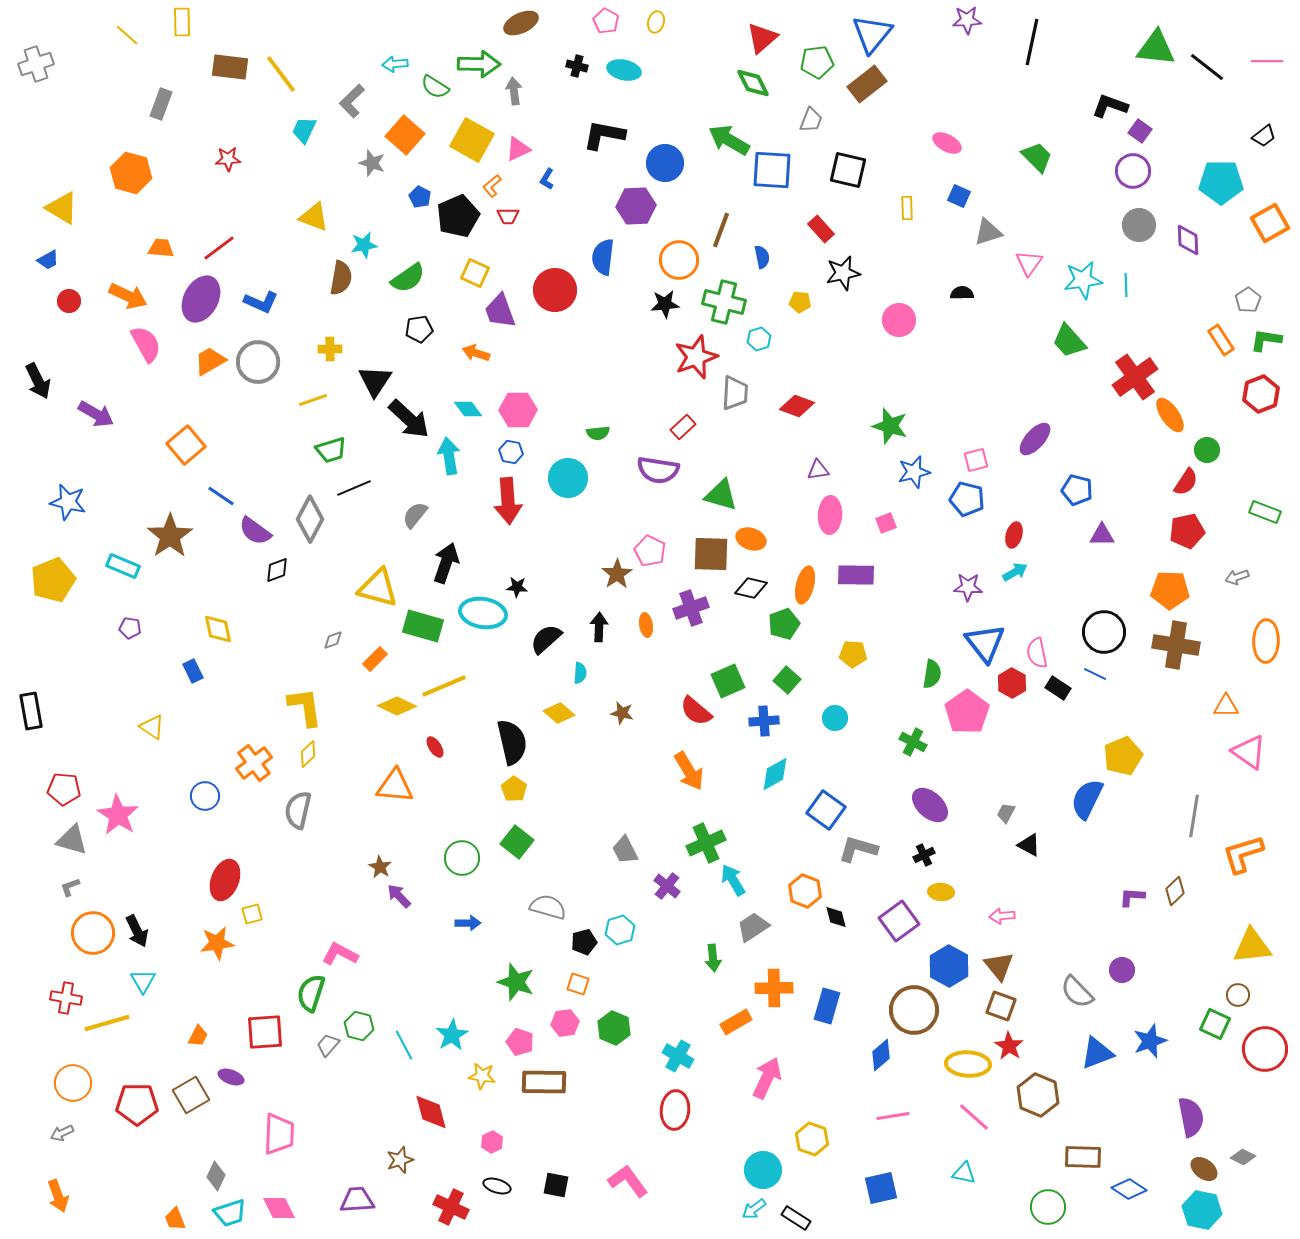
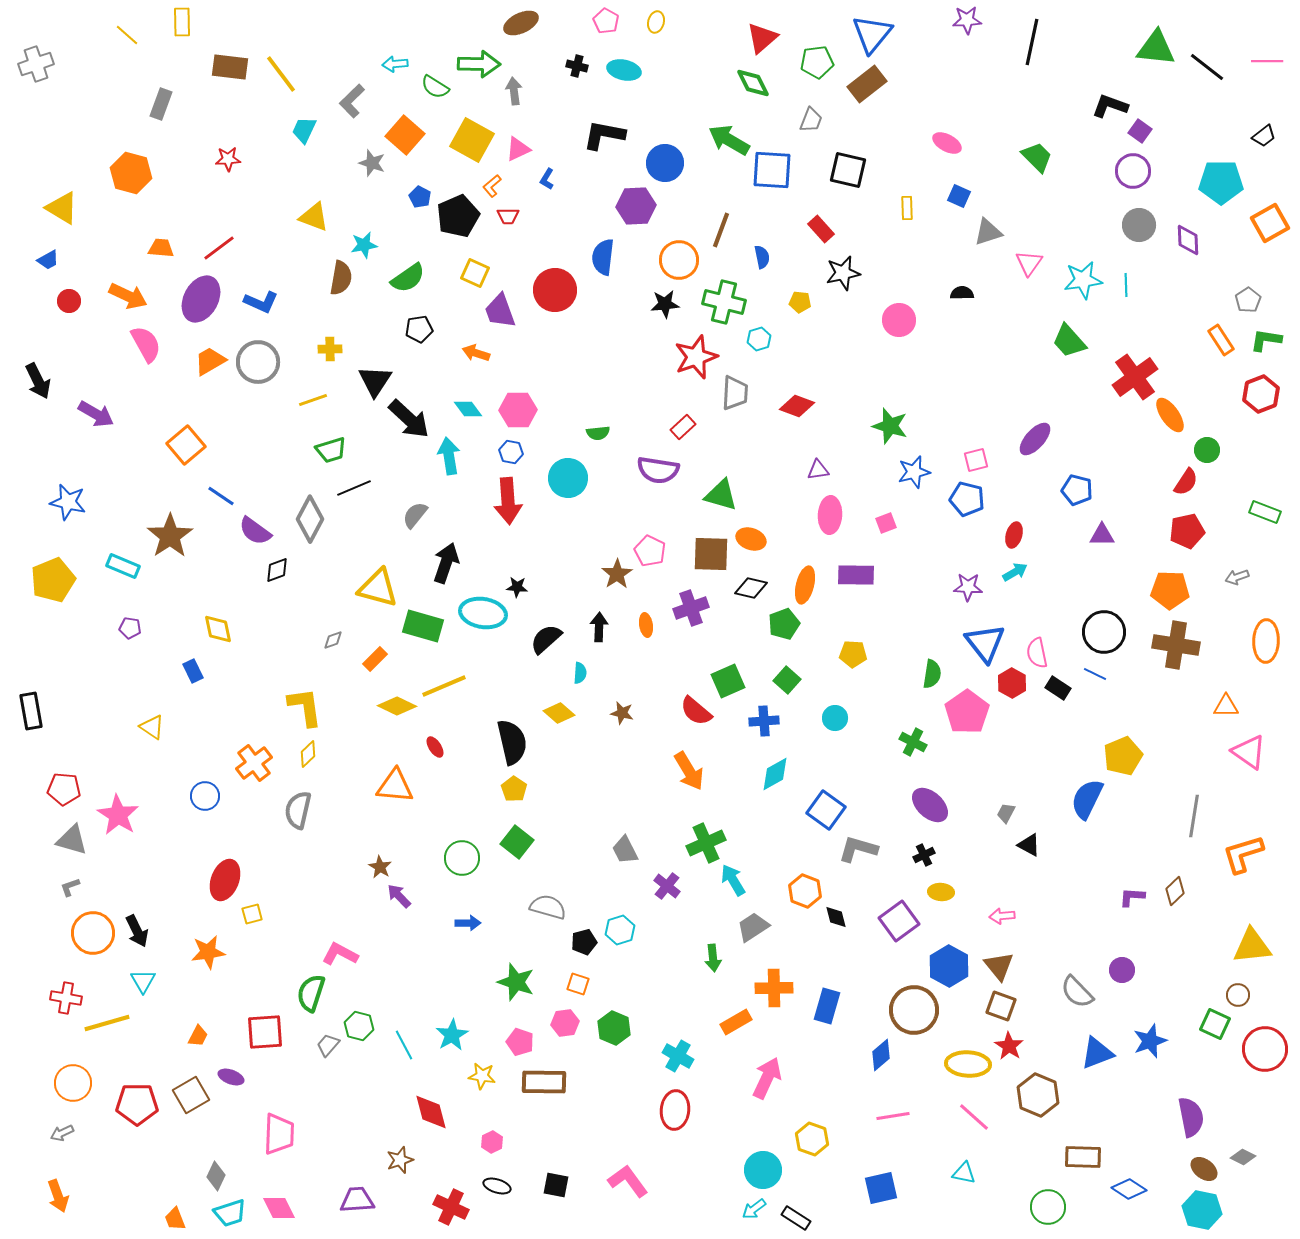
orange star at (217, 943): moved 9 px left, 9 px down
